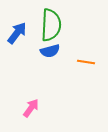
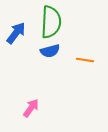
green semicircle: moved 3 px up
blue arrow: moved 1 px left
orange line: moved 1 px left, 2 px up
